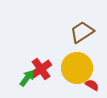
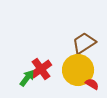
brown trapezoid: moved 2 px right, 11 px down
yellow circle: moved 1 px right, 2 px down
red semicircle: moved 1 px up
